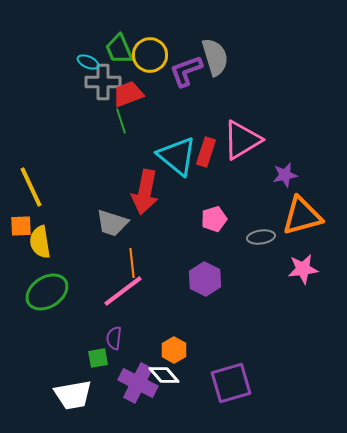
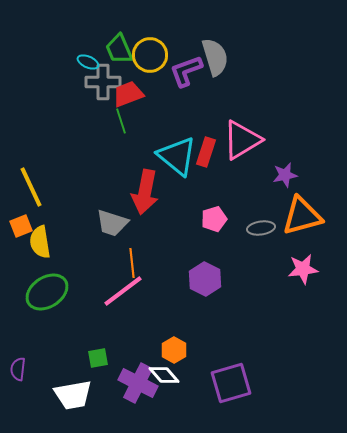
orange square: rotated 20 degrees counterclockwise
gray ellipse: moved 9 px up
purple semicircle: moved 96 px left, 31 px down
